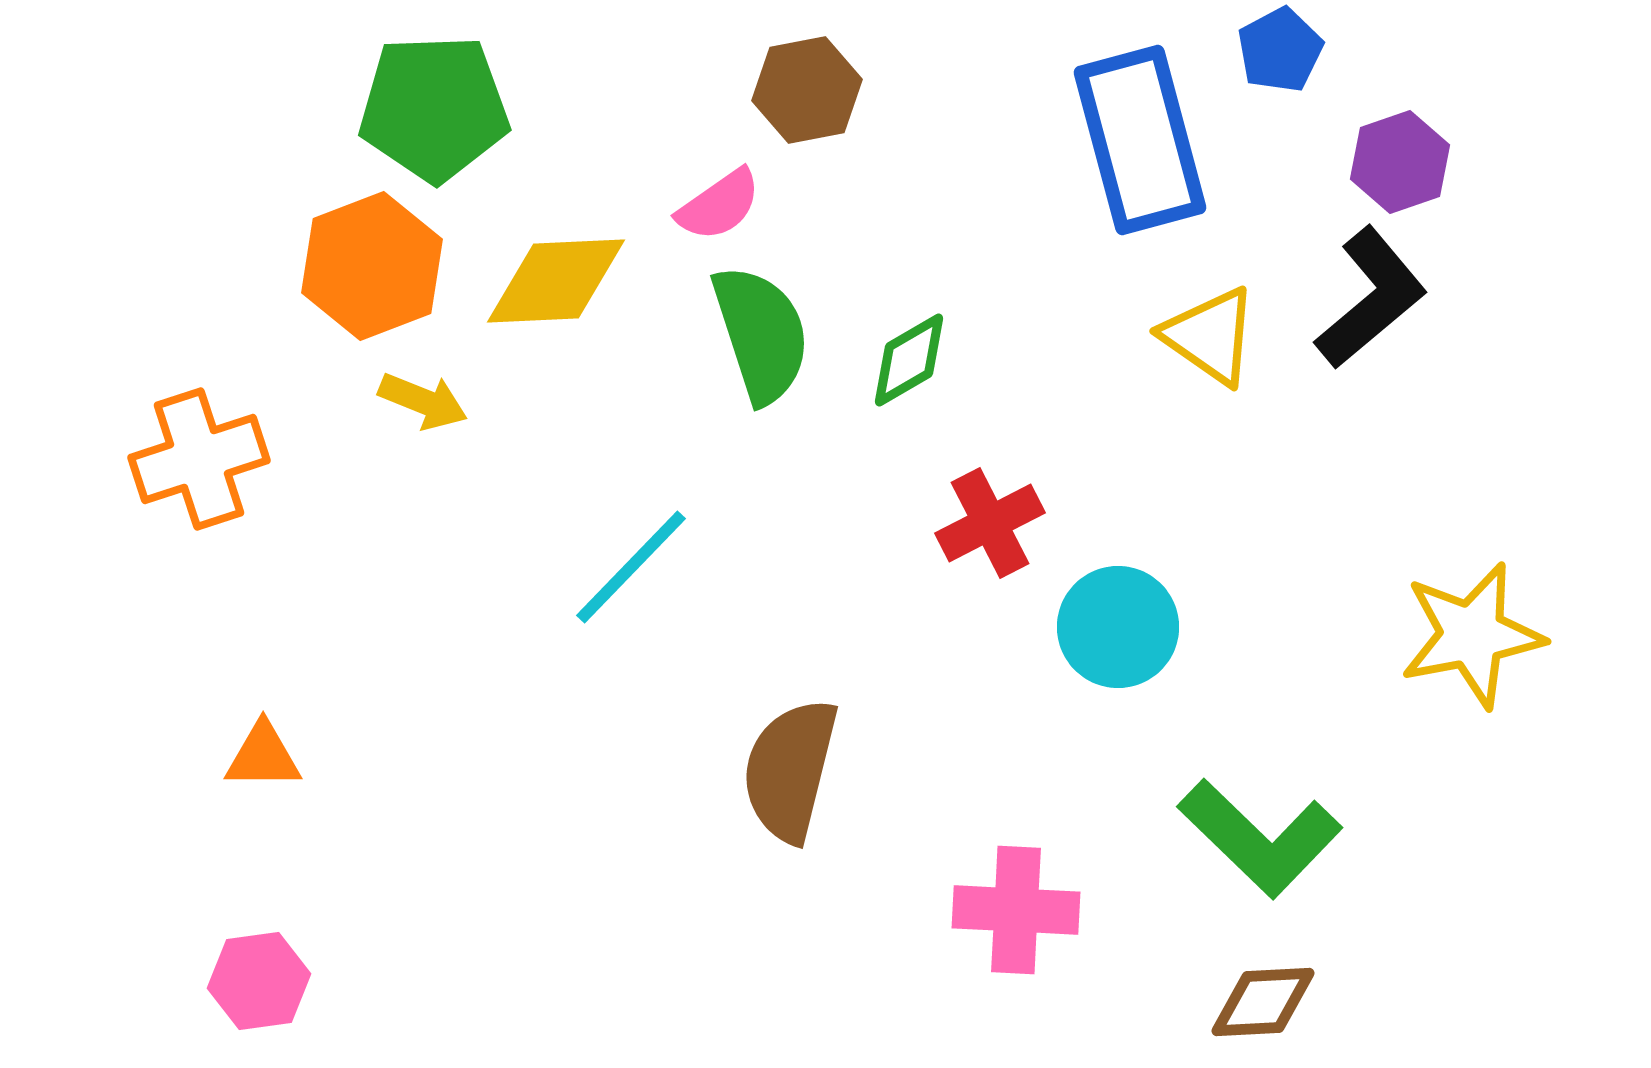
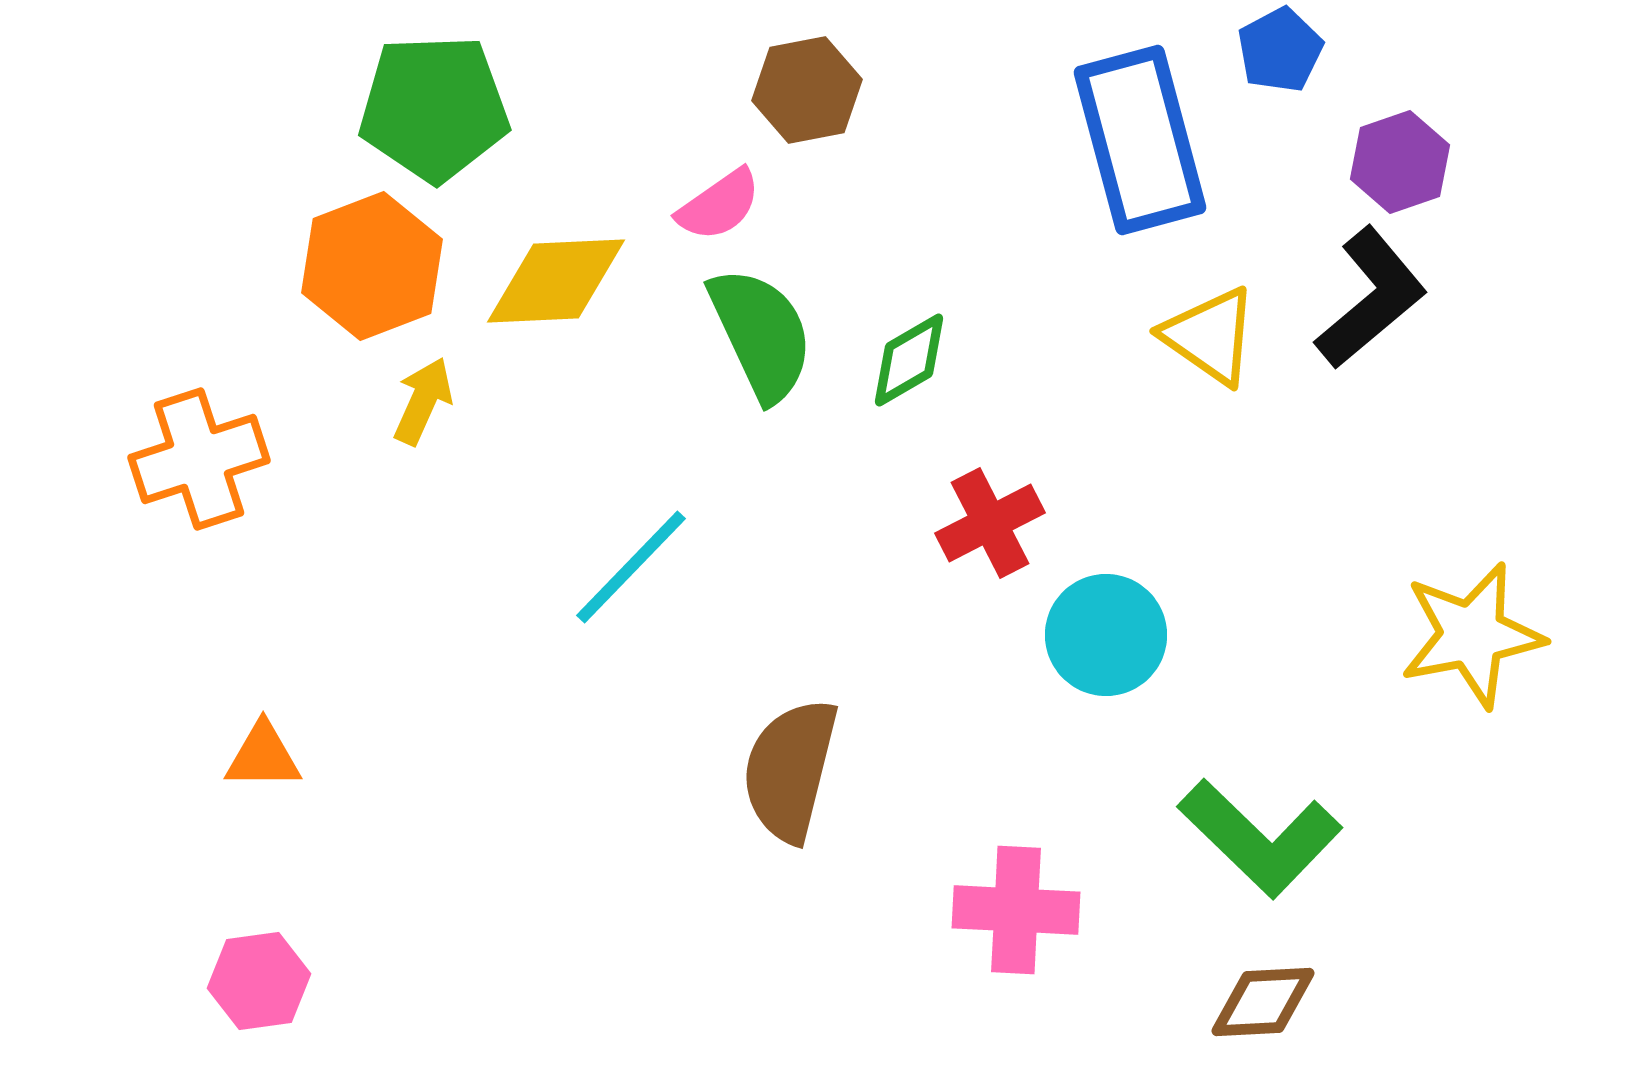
green semicircle: rotated 7 degrees counterclockwise
yellow arrow: rotated 88 degrees counterclockwise
cyan circle: moved 12 px left, 8 px down
